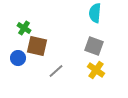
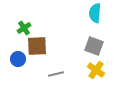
green cross: rotated 24 degrees clockwise
brown square: rotated 15 degrees counterclockwise
blue circle: moved 1 px down
gray line: moved 3 px down; rotated 28 degrees clockwise
